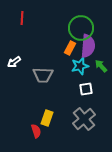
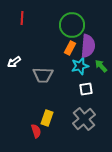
green circle: moved 9 px left, 3 px up
